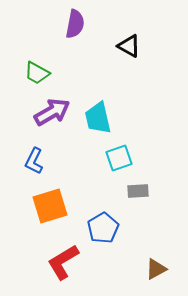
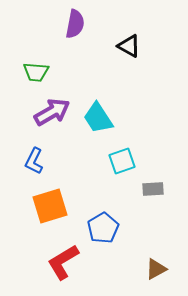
green trapezoid: moved 1 px left, 1 px up; rotated 24 degrees counterclockwise
cyan trapezoid: rotated 20 degrees counterclockwise
cyan square: moved 3 px right, 3 px down
gray rectangle: moved 15 px right, 2 px up
